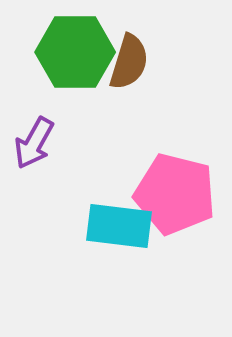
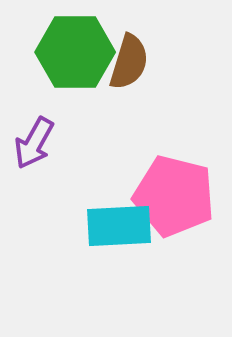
pink pentagon: moved 1 px left, 2 px down
cyan rectangle: rotated 10 degrees counterclockwise
